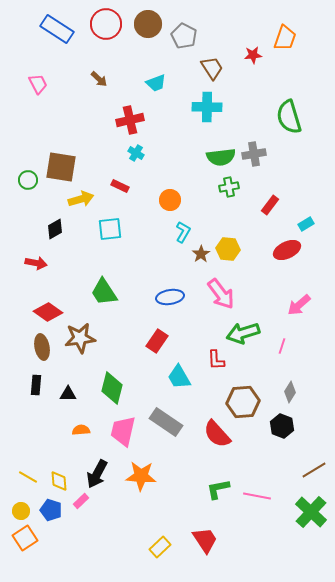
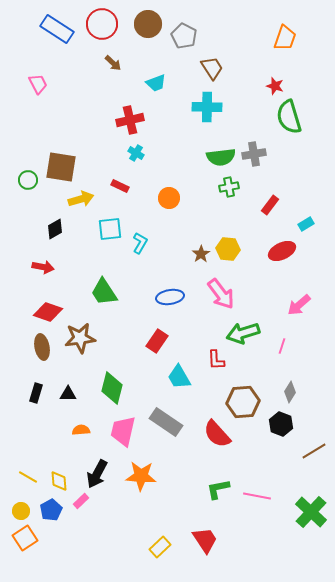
red circle at (106, 24): moved 4 px left
red star at (253, 55): moved 22 px right, 31 px down; rotated 24 degrees clockwise
brown arrow at (99, 79): moved 14 px right, 16 px up
orange circle at (170, 200): moved 1 px left, 2 px up
cyan L-shape at (183, 232): moved 43 px left, 11 px down
red ellipse at (287, 250): moved 5 px left, 1 px down
red arrow at (36, 263): moved 7 px right, 4 px down
red diamond at (48, 312): rotated 16 degrees counterclockwise
black rectangle at (36, 385): moved 8 px down; rotated 12 degrees clockwise
black hexagon at (282, 426): moved 1 px left, 2 px up
brown line at (314, 470): moved 19 px up
blue pentagon at (51, 510): rotated 25 degrees clockwise
